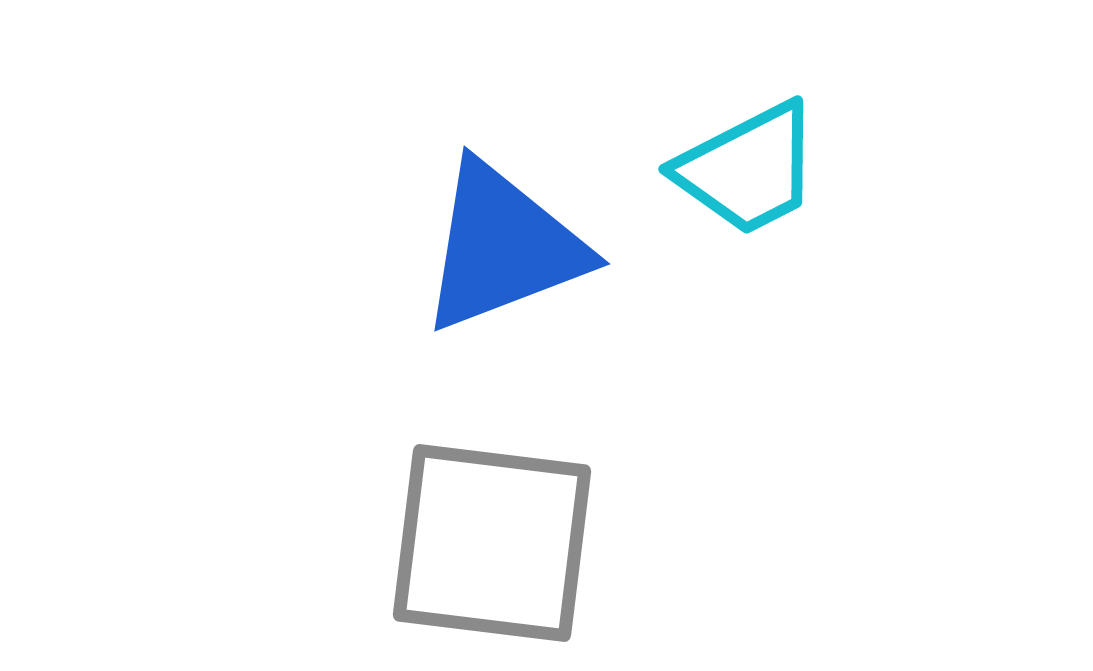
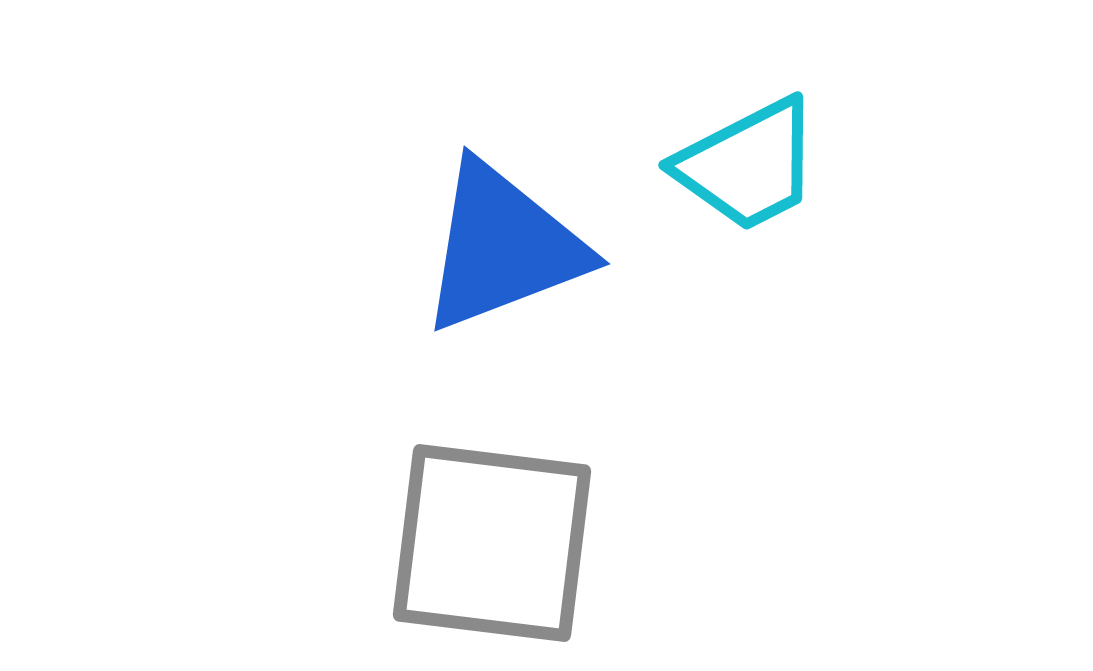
cyan trapezoid: moved 4 px up
